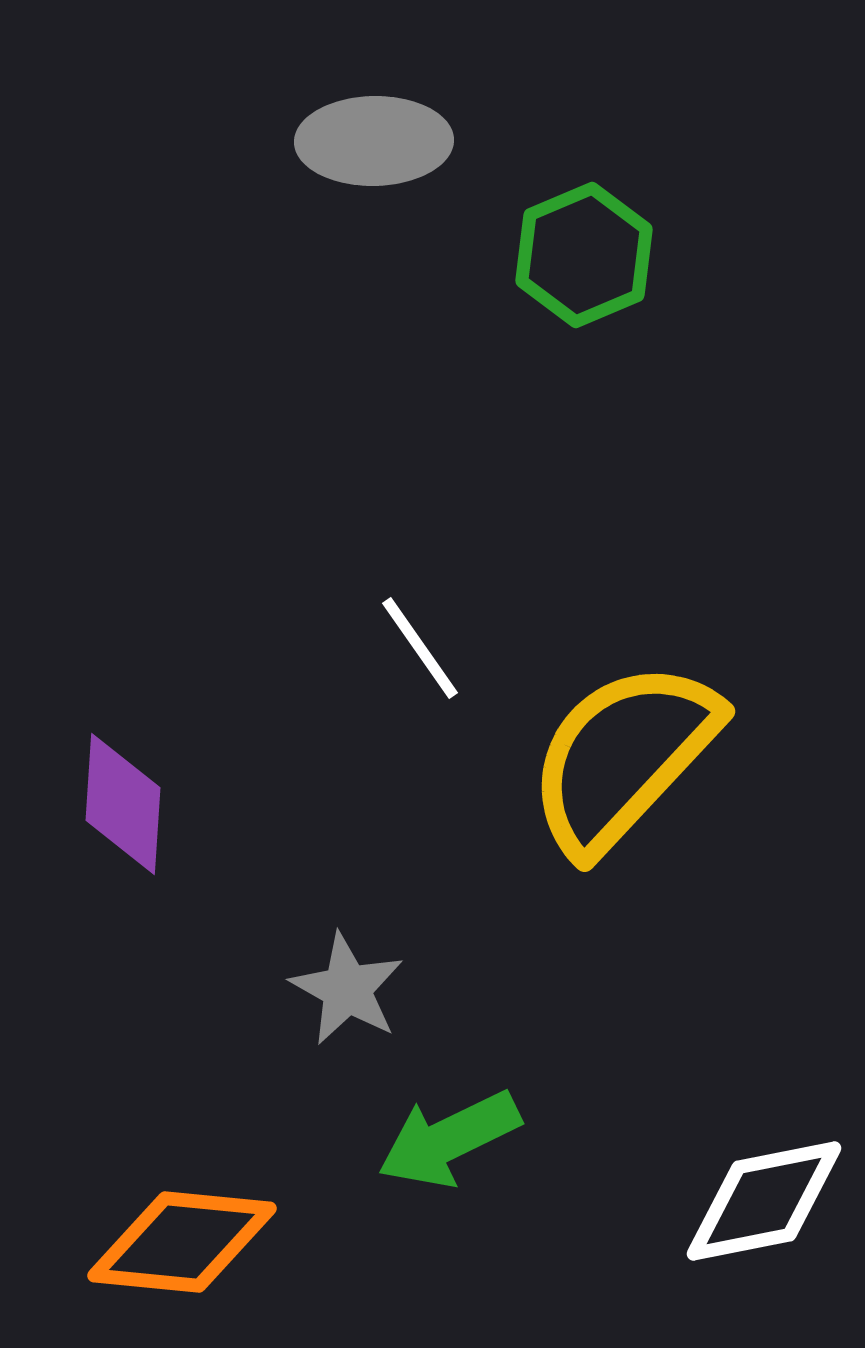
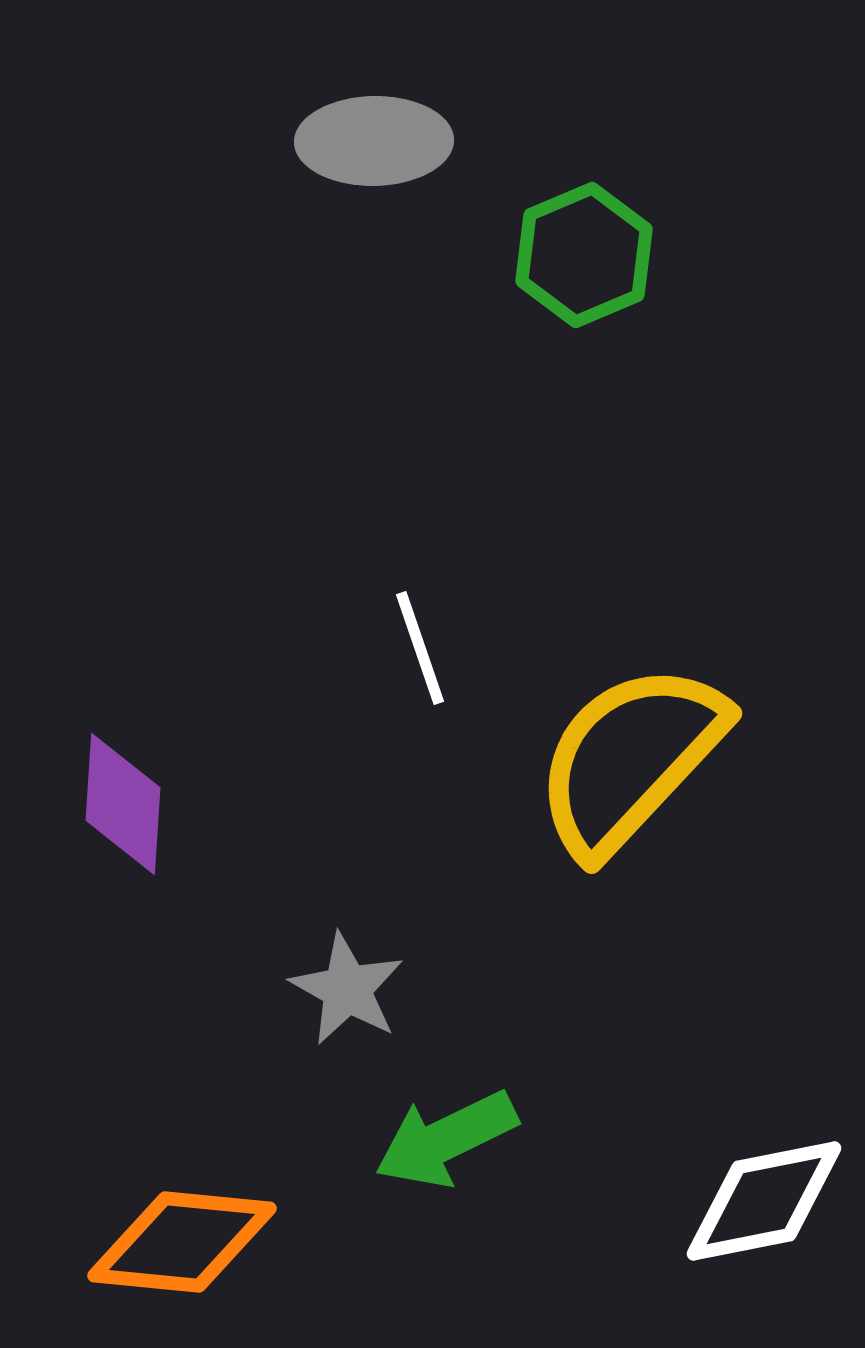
white line: rotated 16 degrees clockwise
yellow semicircle: moved 7 px right, 2 px down
green arrow: moved 3 px left
